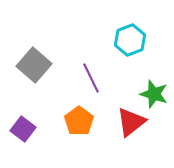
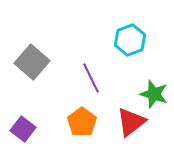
gray square: moved 2 px left, 3 px up
orange pentagon: moved 3 px right, 1 px down
